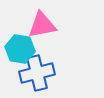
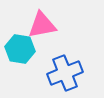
blue cross: moved 28 px right; rotated 8 degrees counterclockwise
